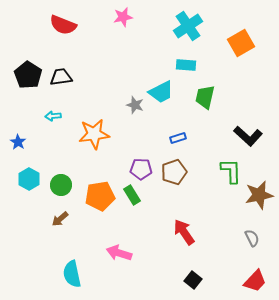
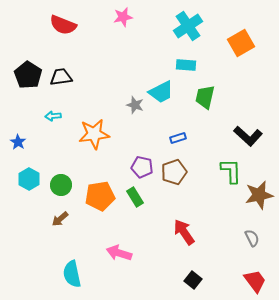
purple pentagon: moved 1 px right, 2 px up; rotated 10 degrees clockwise
green rectangle: moved 3 px right, 2 px down
red trapezoid: rotated 80 degrees counterclockwise
